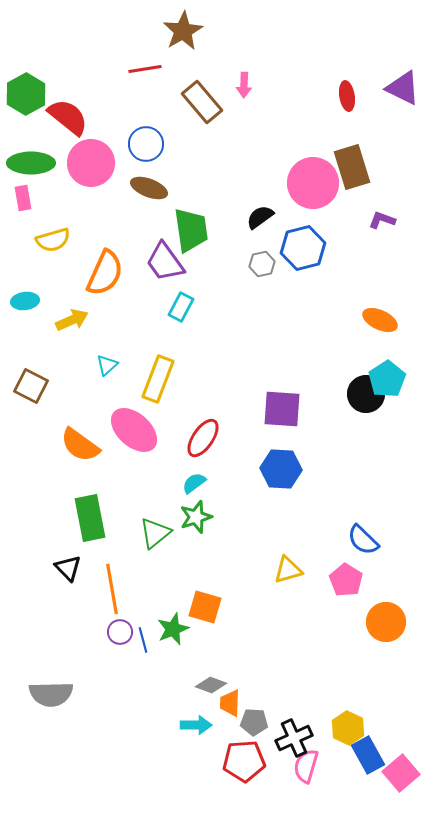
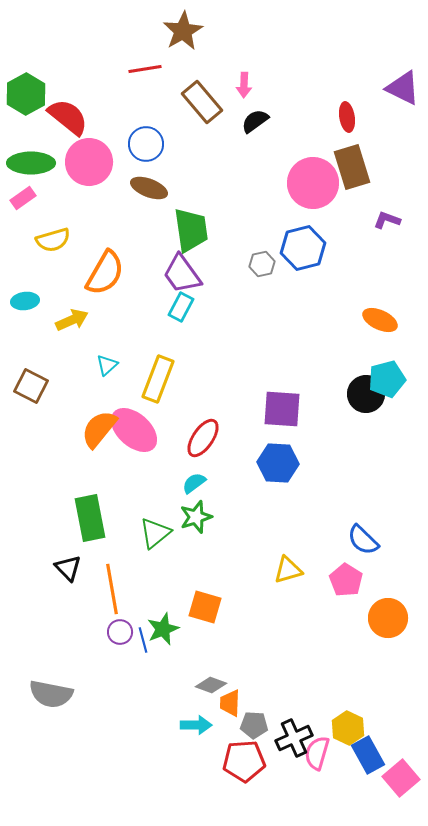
red ellipse at (347, 96): moved 21 px down
pink circle at (91, 163): moved 2 px left, 1 px up
pink rectangle at (23, 198): rotated 65 degrees clockwise
black semicircle at (260, 217): moved 5 px left, 96 px up
purple L-shape at (382, 220): moved 5 px right
purple trapezoid at (165, 262): moved 17 px right, 12 px down
orange semicircle at (105, 273): rotated 6 degrees clockwise
cyan pentagon at (387, 379): rotated 18 degrees clockwise
orange semicircle at (80, 445): moved 19 px right, 16 px up; rotated 93 degrees clockwise
blue hexagon at (281, 469): moved 3 px left, 6 px up
orange circle at (386, 622): moved 2 px right, 4 px up
green star at (173, 629): moved 10 px left
gray semicircle at (51, 694): rotated 12 degrees clockwise
gray pentagon at (254, 722): moved 3 px down
pink semicircle at (306, 766): moved 11 px right, 13 px up
pink square at (401, 773): moved 5 px down
